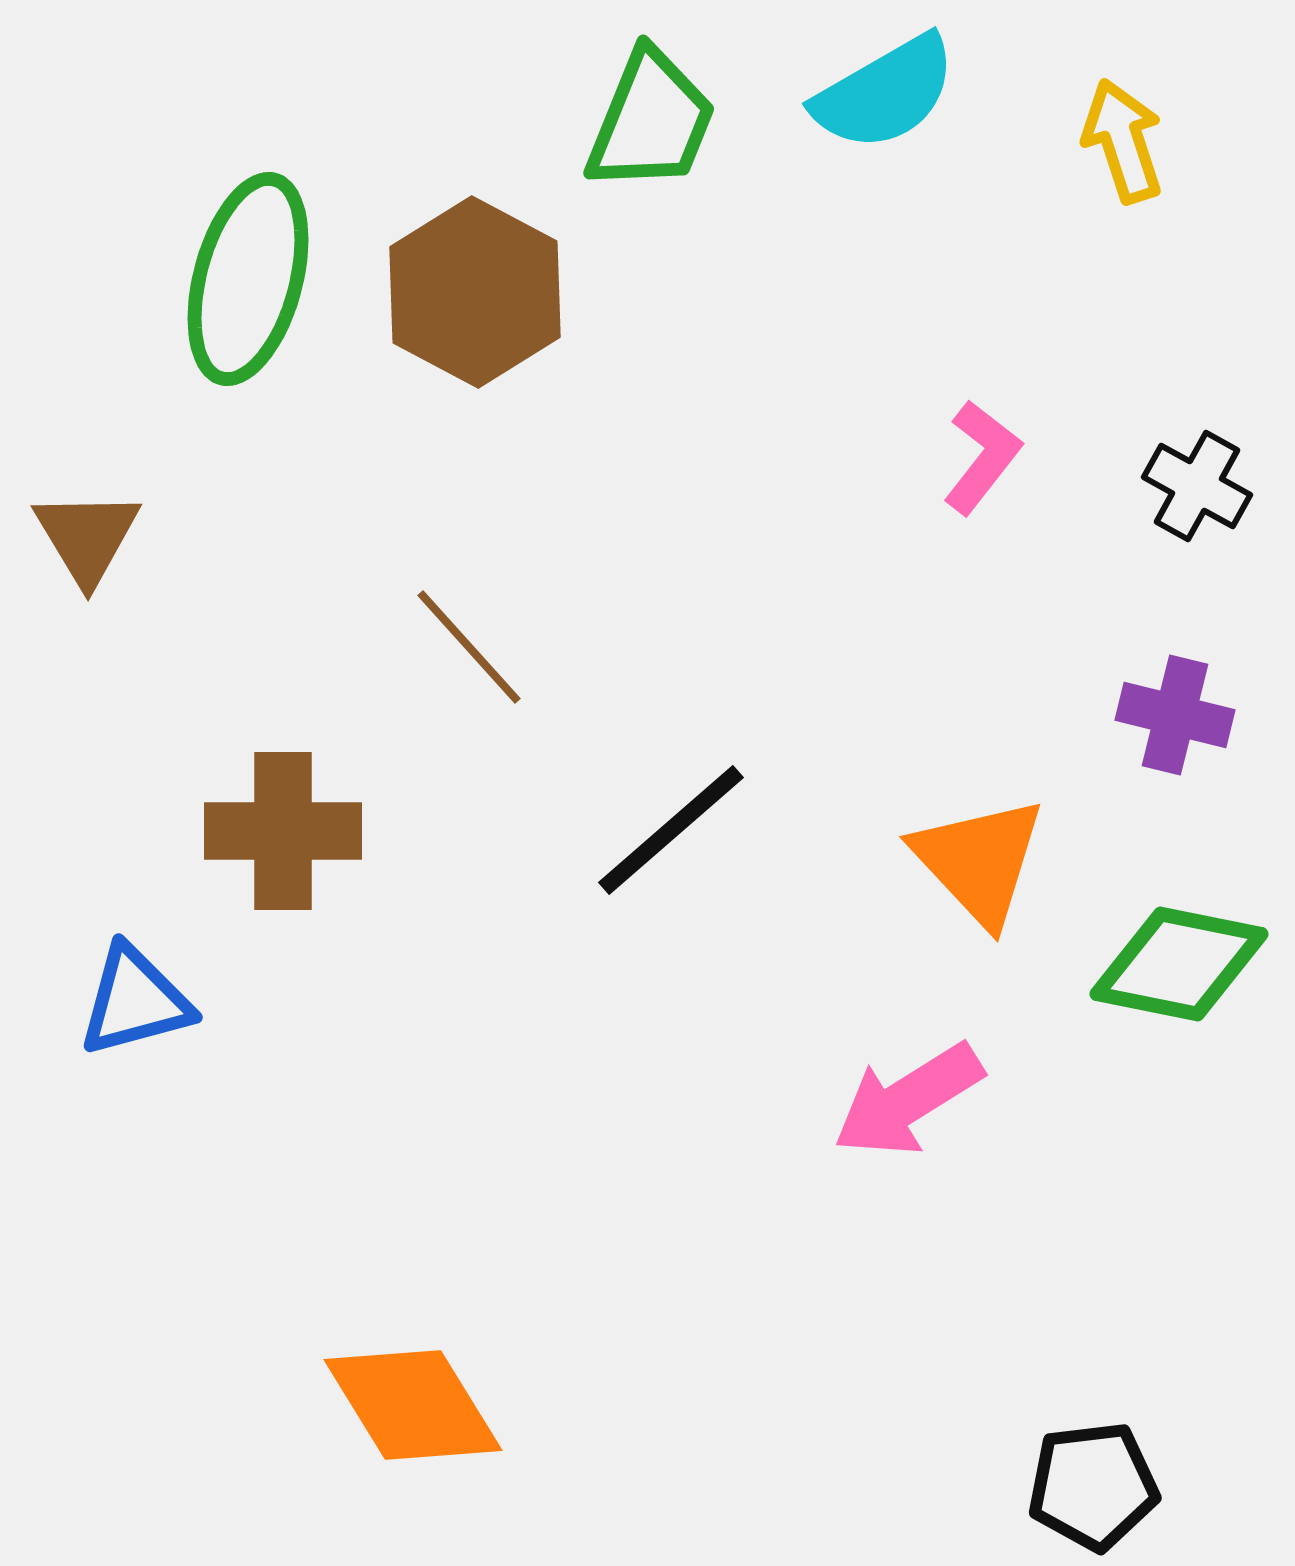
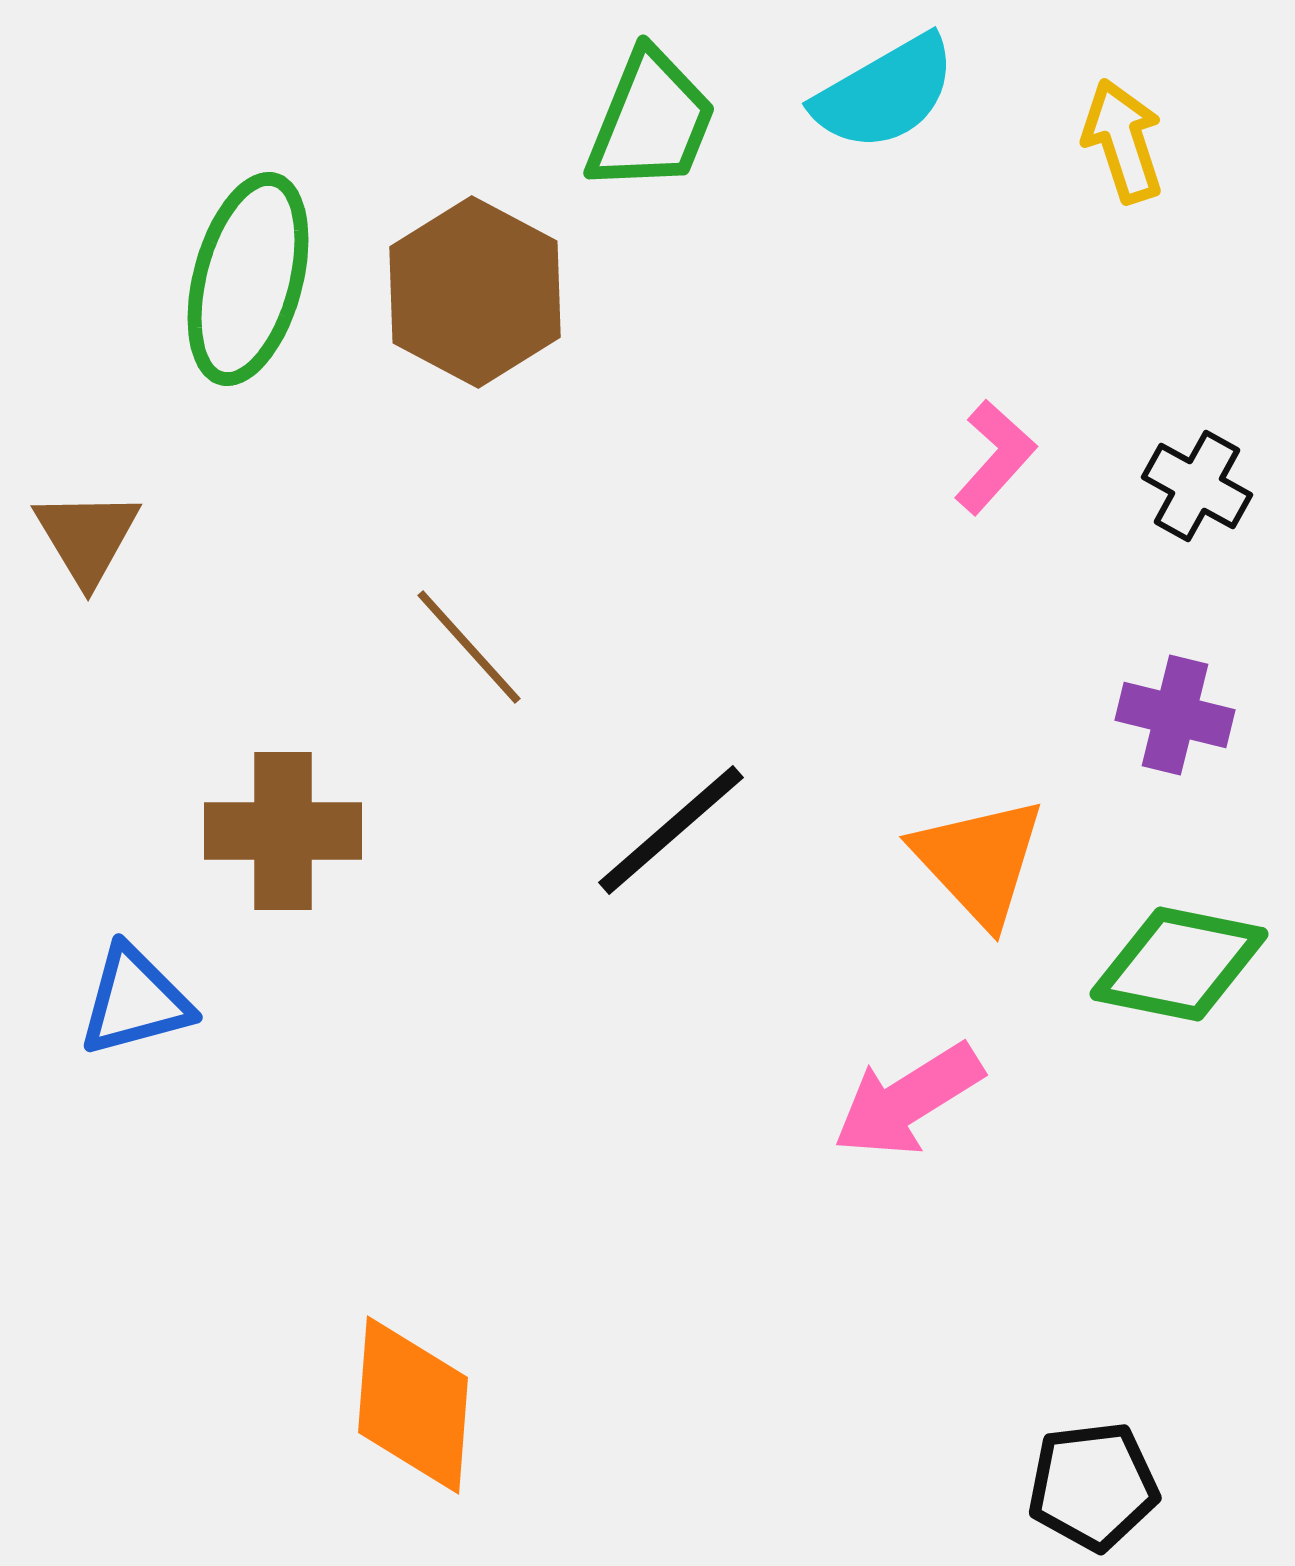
pink L-shape: moved 13 px right; rotated 4 degrees clockwise
orange diamond: rotated 36 degrees clockwise
